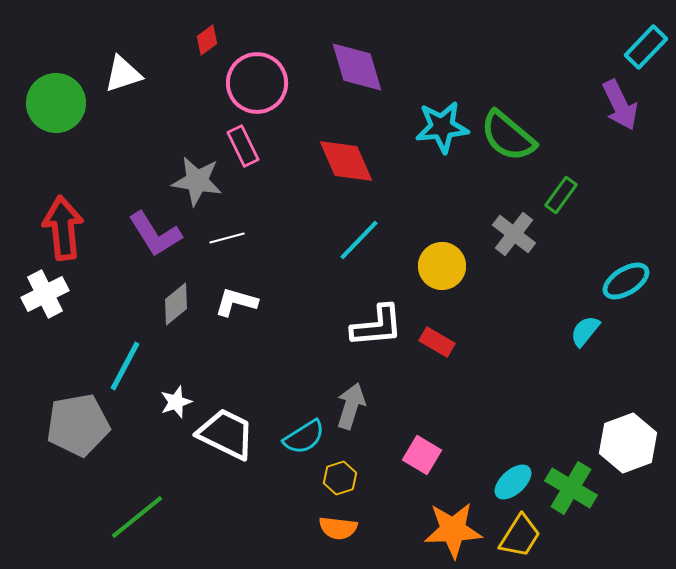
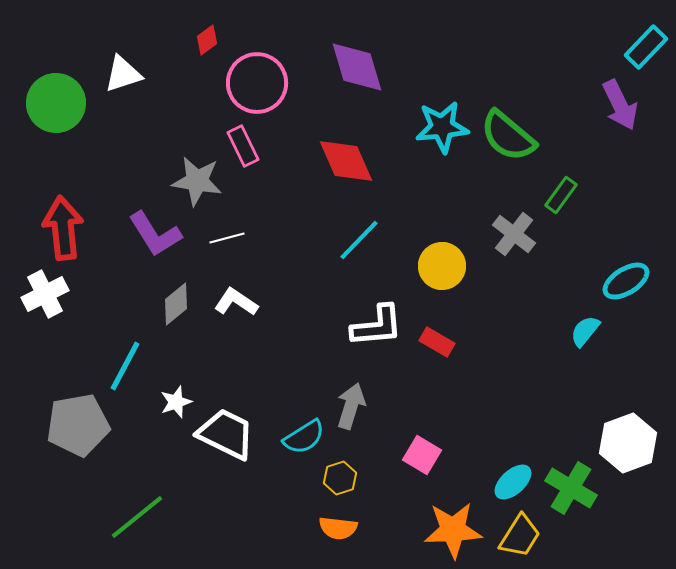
white L-shape at (236, 302): rotated 18 degrees clockwise
